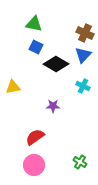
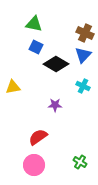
purple star: moved 2 px right, 1 px up
red semicircle: moved 3 px right
